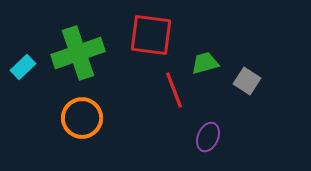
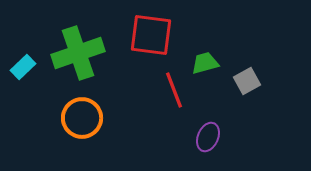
gray square: rotated 28 degrees clockwise
